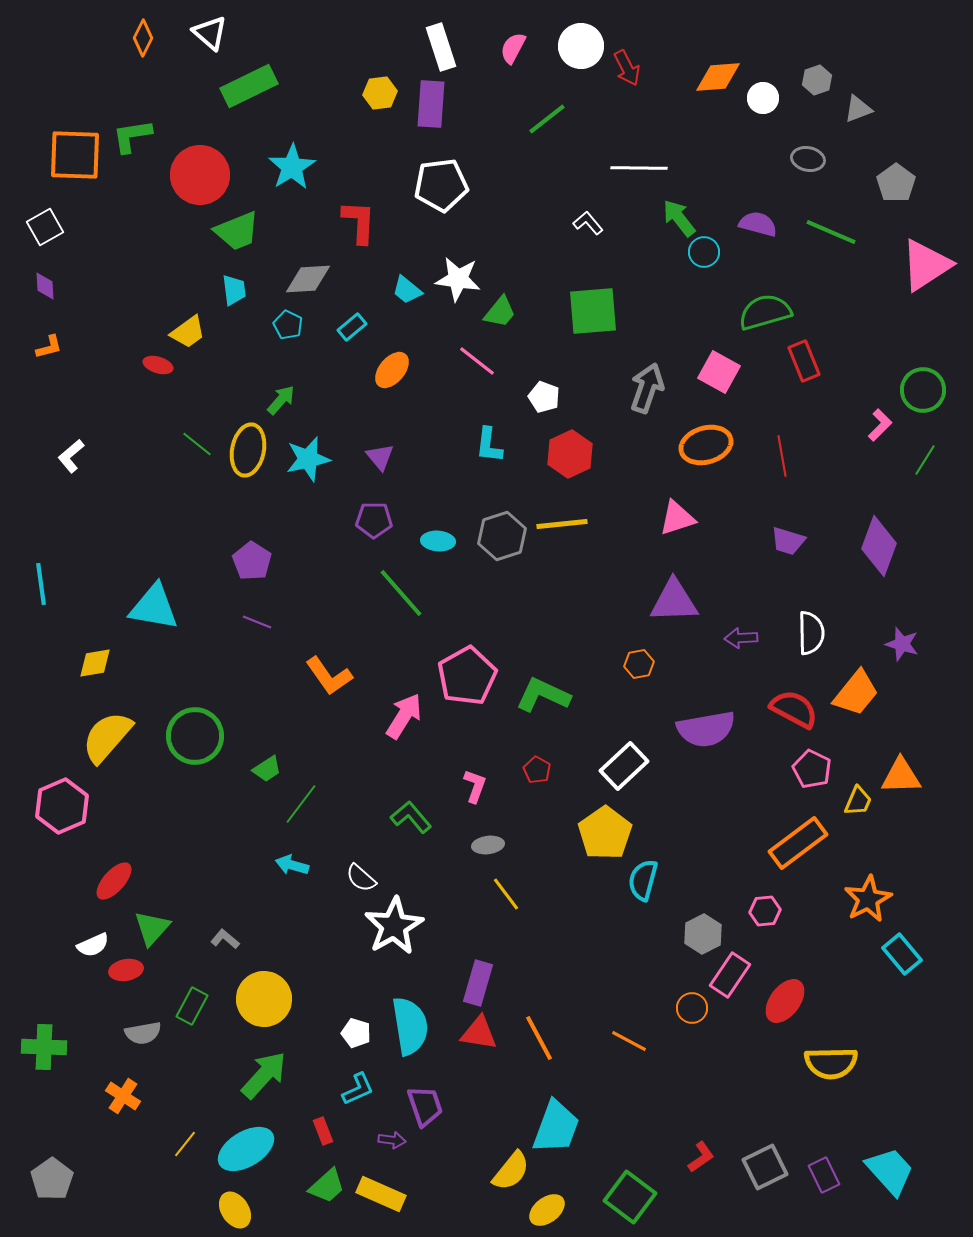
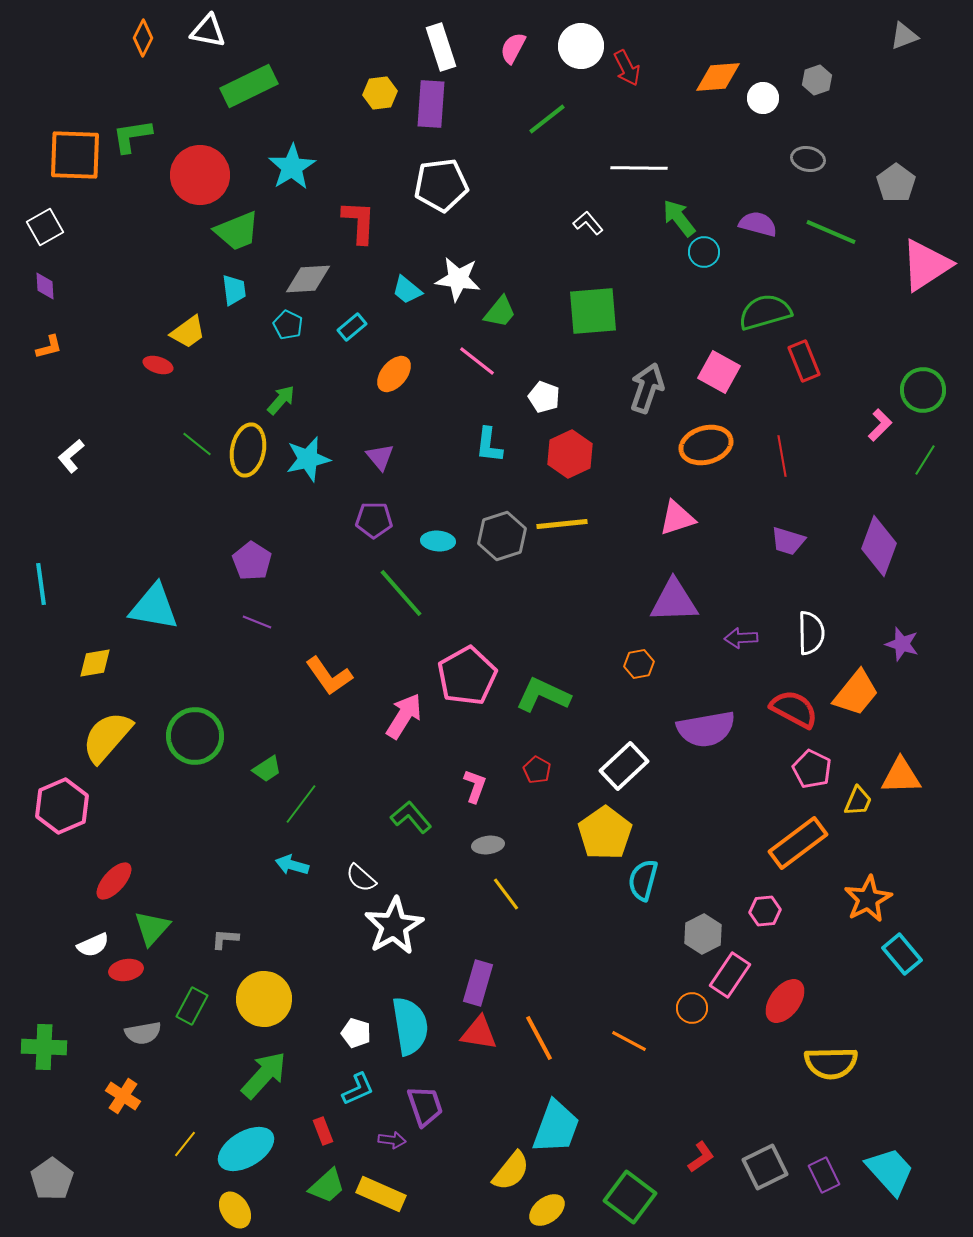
white triangle at (210, 33): moved 2 px left, 2 px up; rotated 30 degrees counterclockwise
gray triangle at (858, 109): moved 46 px right, 73 px up
orange ellipse at (392, 370): moved 2 px right, 4 px down
gray L-shape at (225, 939): rotated 36 degrees counterclockwise
